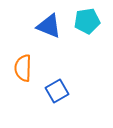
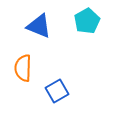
cyan pentagon: rotated 20 degrees counterclockwise
blue triangle: moved 10 px left
